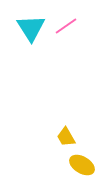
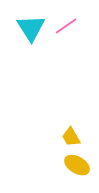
yellow trapezoid: moved 5 px right
yellow ellipse: moved 5 px left
